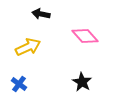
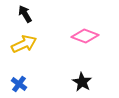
black arrow: moved 16 px left; rotated 48 degrees clockwise
pink diamond: rotated 28 degrees counterclockwise
yellow arrow: moved 4 px left, 3 px up
